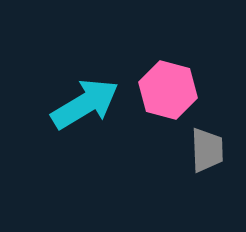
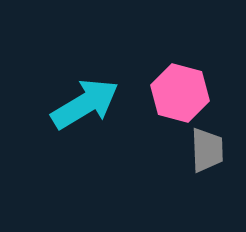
pink hexagon: moved 12 px right, 3 px down
